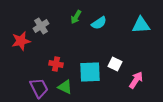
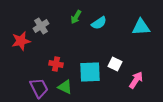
cyan triangle: moved 2 px down
